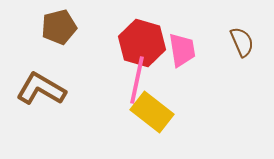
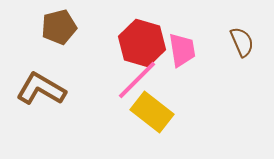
pink line: rotated 33 degrees clockwise
